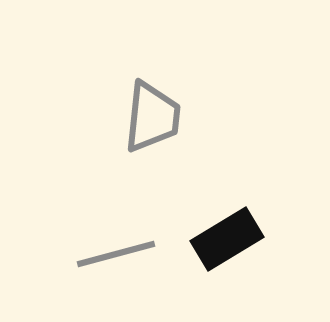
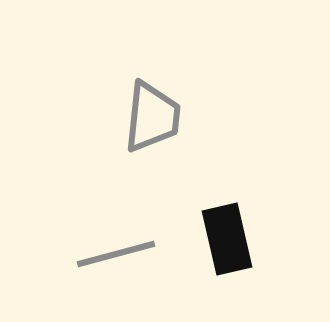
black rectangle: rotated 72 degrees counterclockwise
